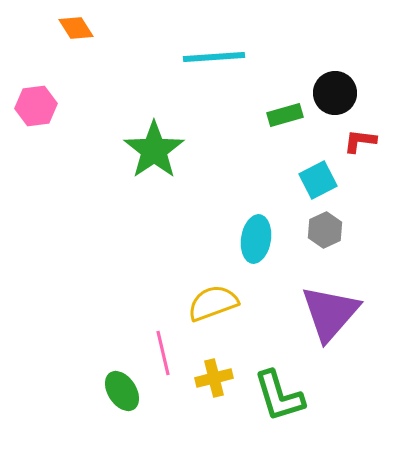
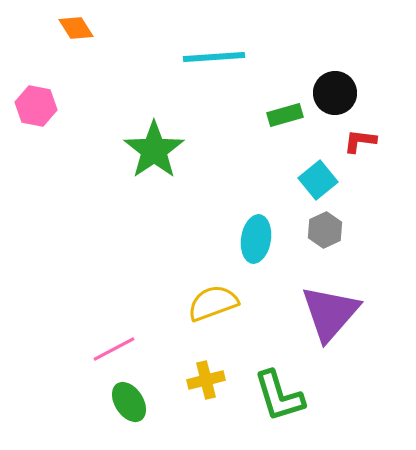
pink hexagon: rotated 18 degrees clockwise
cyan square: rotated 12 degrees counterclockwise
pink line: moved 49 px left, 4 px up; rotated 75 degrees clockwise
yellow cross: moved 8 px left, 2 px down
green ellipse: moved 7 px right, 11 px down
